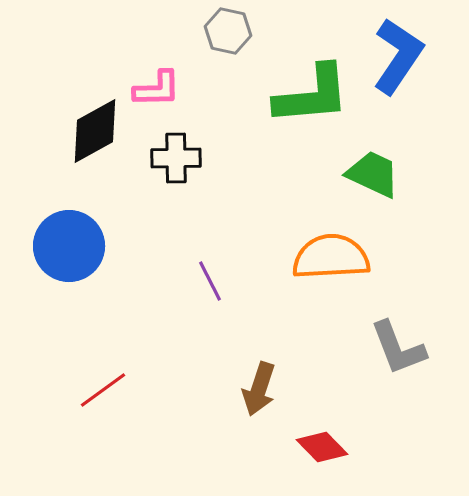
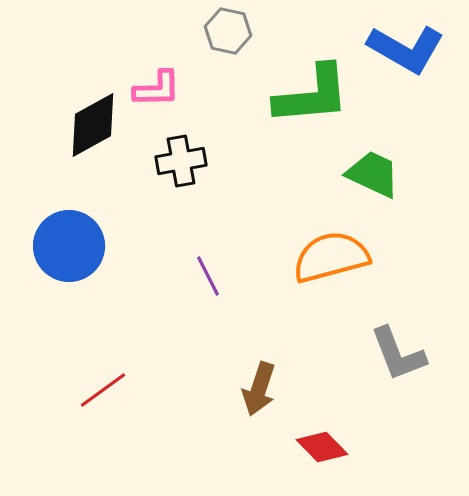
blue L-shape: moved 8 px right, 7 px up; rotated 86 degrees clockwise
black diamond: moved 2 px left, 6 px up
black cross: moved 5 px right, 3 px down; rotated 9 degrees counterclockwise
orange semicircle: rotated 12 degrees counterclockwise
purple line: moved 2 px left, 5 px up
gray L-shape: moved 6 px down
